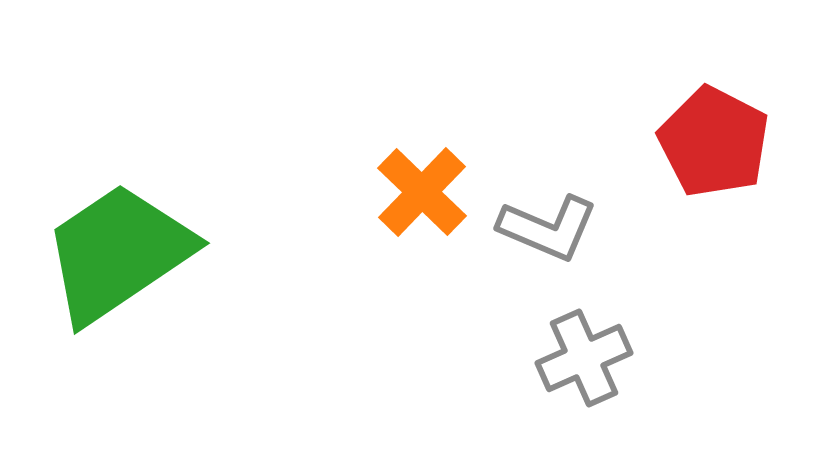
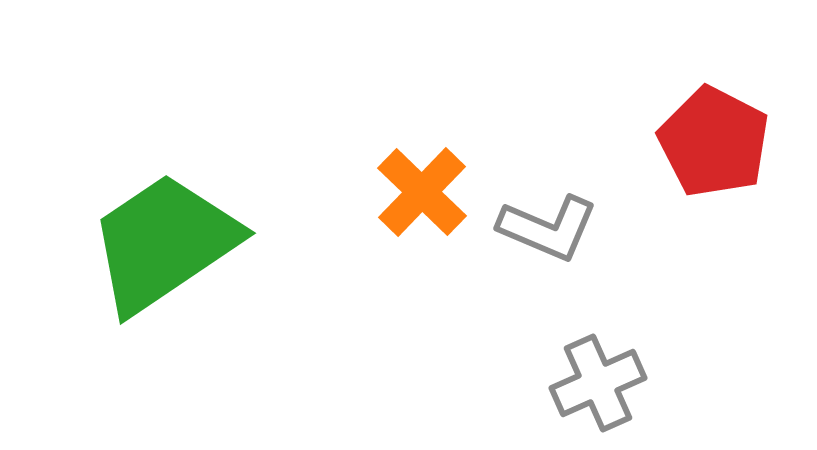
green trapezoid: moved 46 px right, 10 px up
gray cross: moved 14 px right, 25 px down
